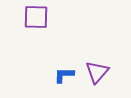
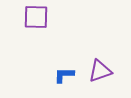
purple triangle: moved 3 px right, 1 px up; rotated 30 degrees clockwise
